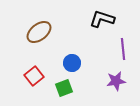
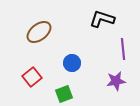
red square: moved 2 px left, 1 px down
green square: moved 6 px down
